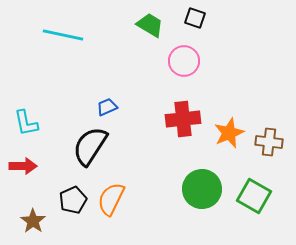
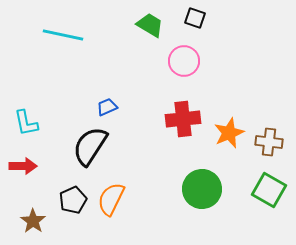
green square: moved 15 px right, 6 px up
